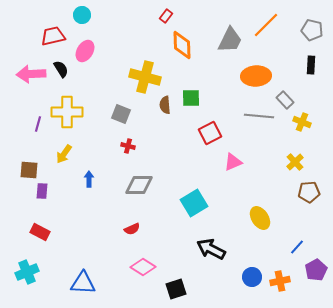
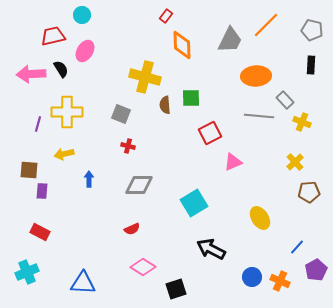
yellow arrow at (64, 154): rotated 42 degrees clockwise
orange cross at (280, 281): rotated 36 degrees clockwise
